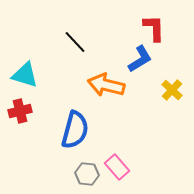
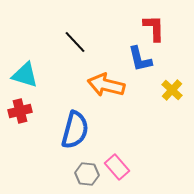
blue L-shape: rotated 108 degrees clockwise
